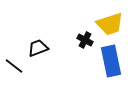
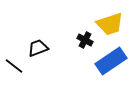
blue rectangle: rotated 68 degrees clockwise
